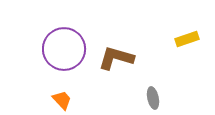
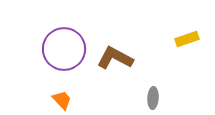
brown L-shape: moved 1 px left; rotated 12 degrees clockwise
gray ellipse: rotated 15 degrees clockwise
